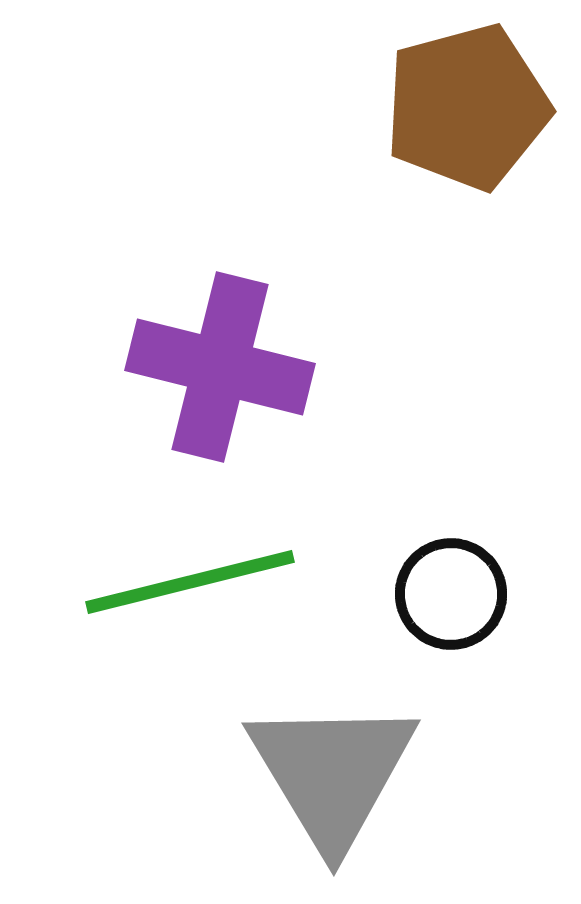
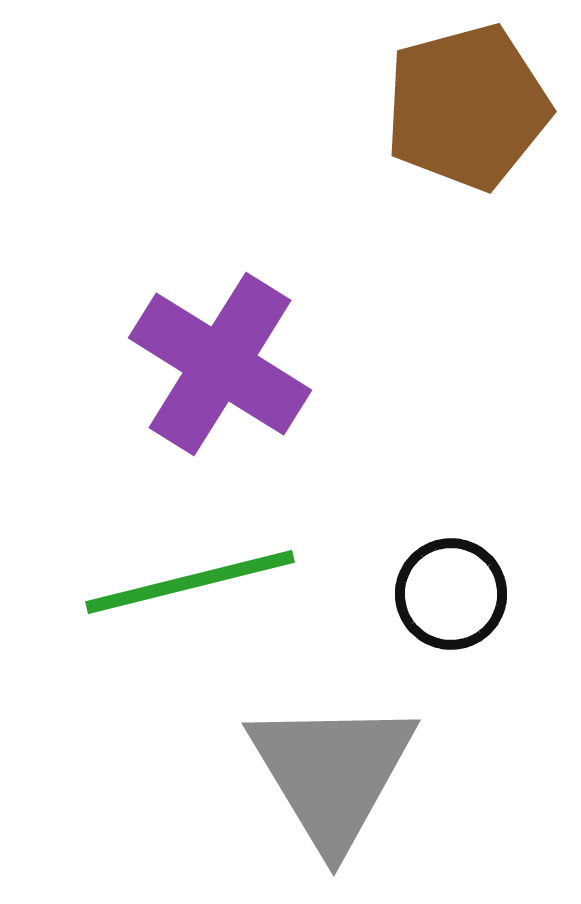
purple cross: moved 3 px up; rotated 18 degrees clockwise
